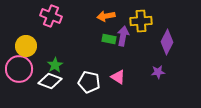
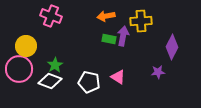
purple diamond: moved 5 px right, 5 px down
